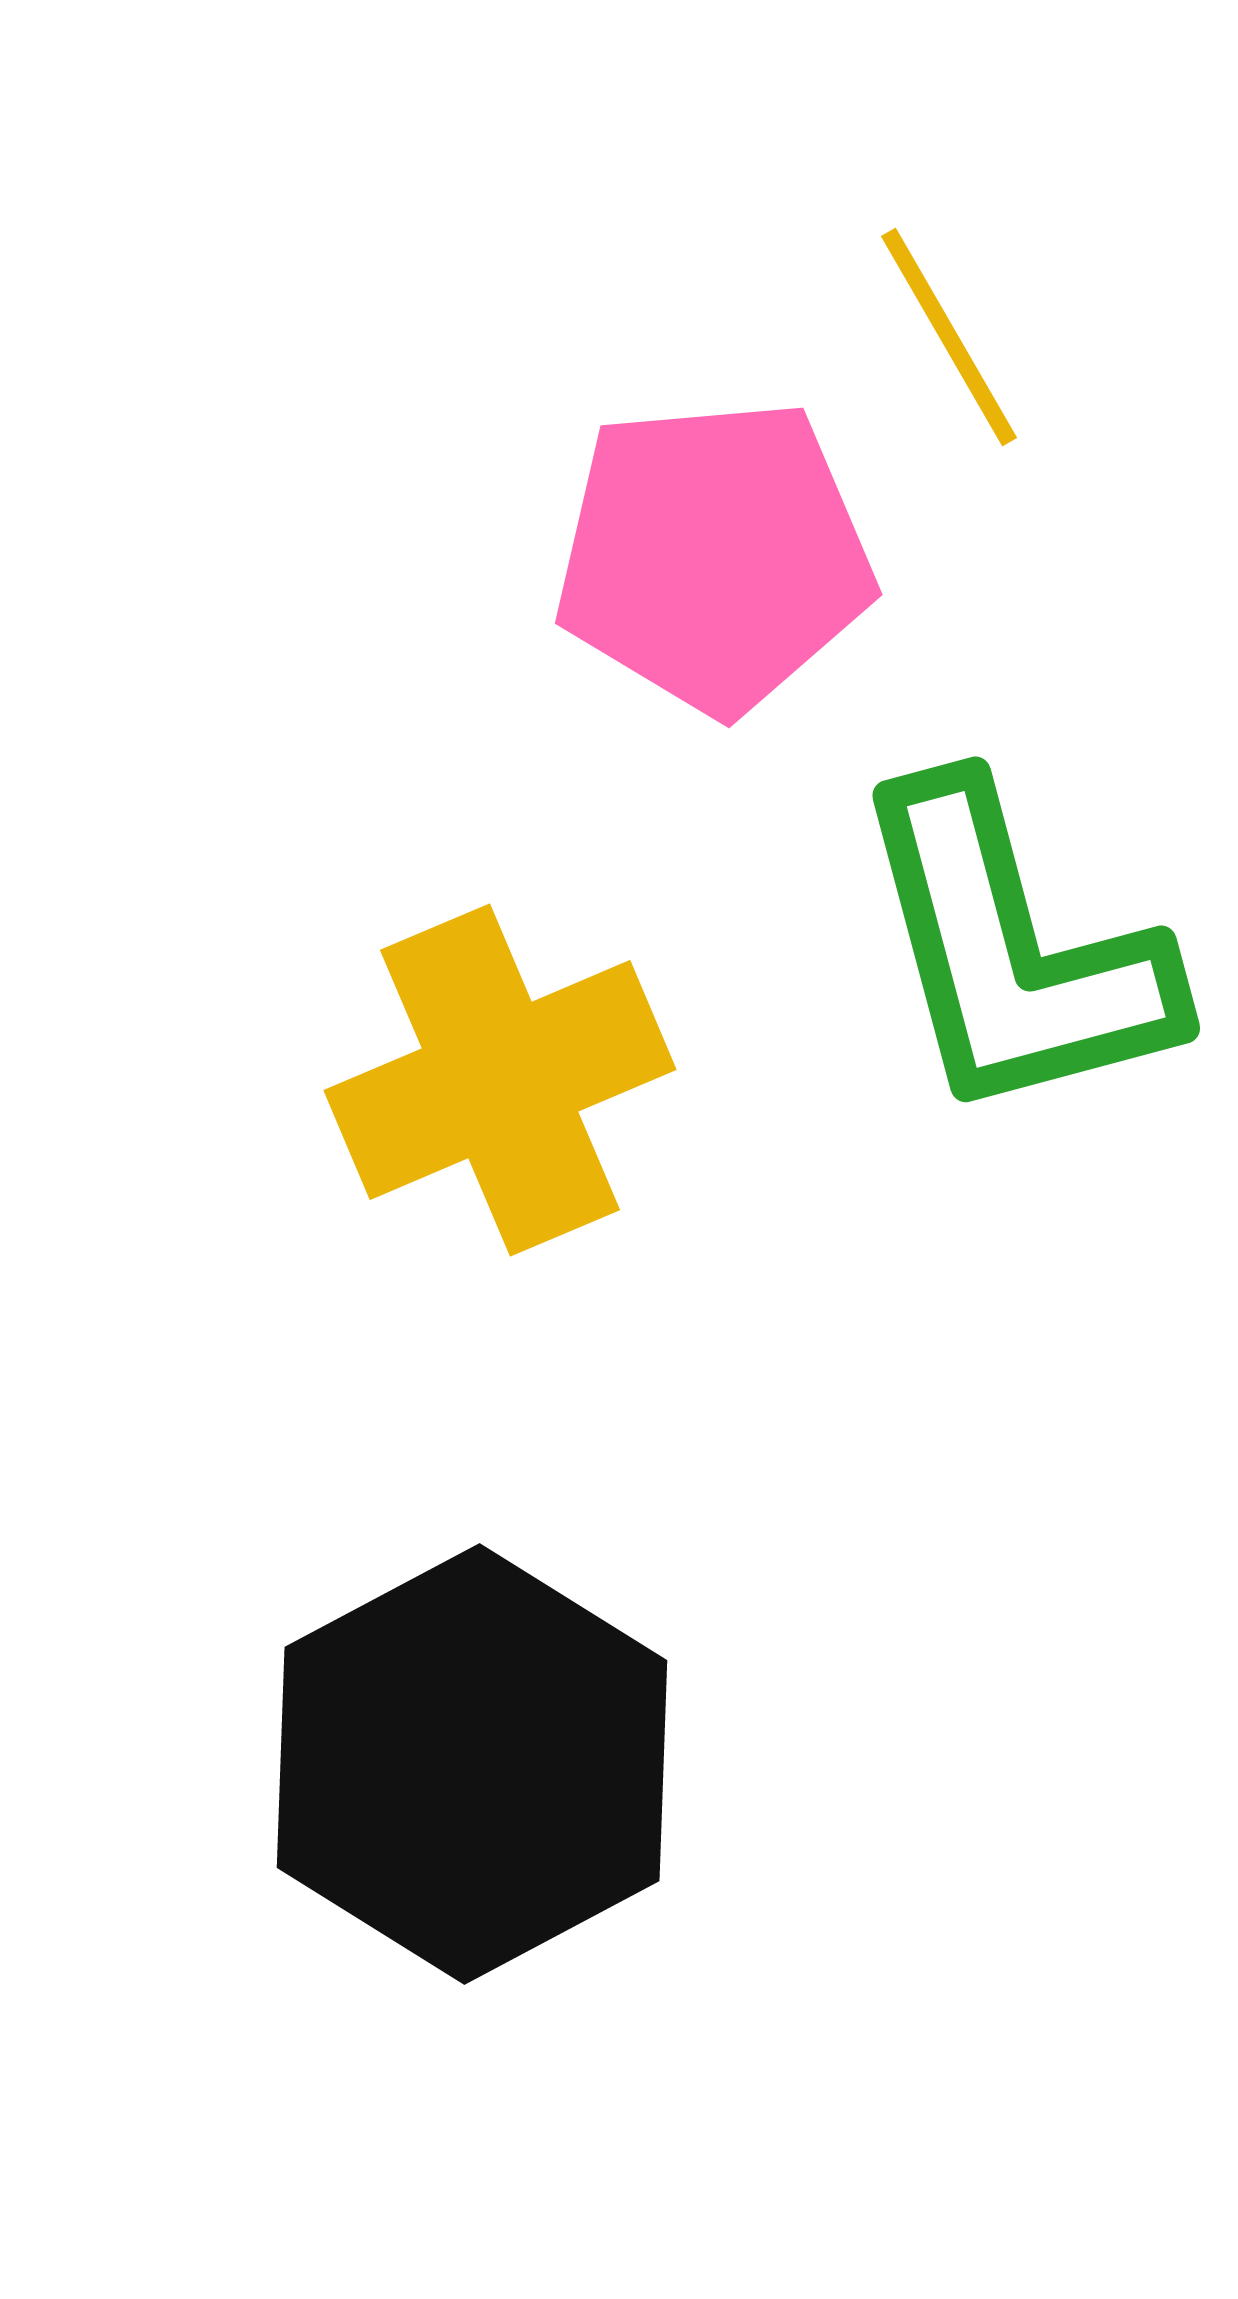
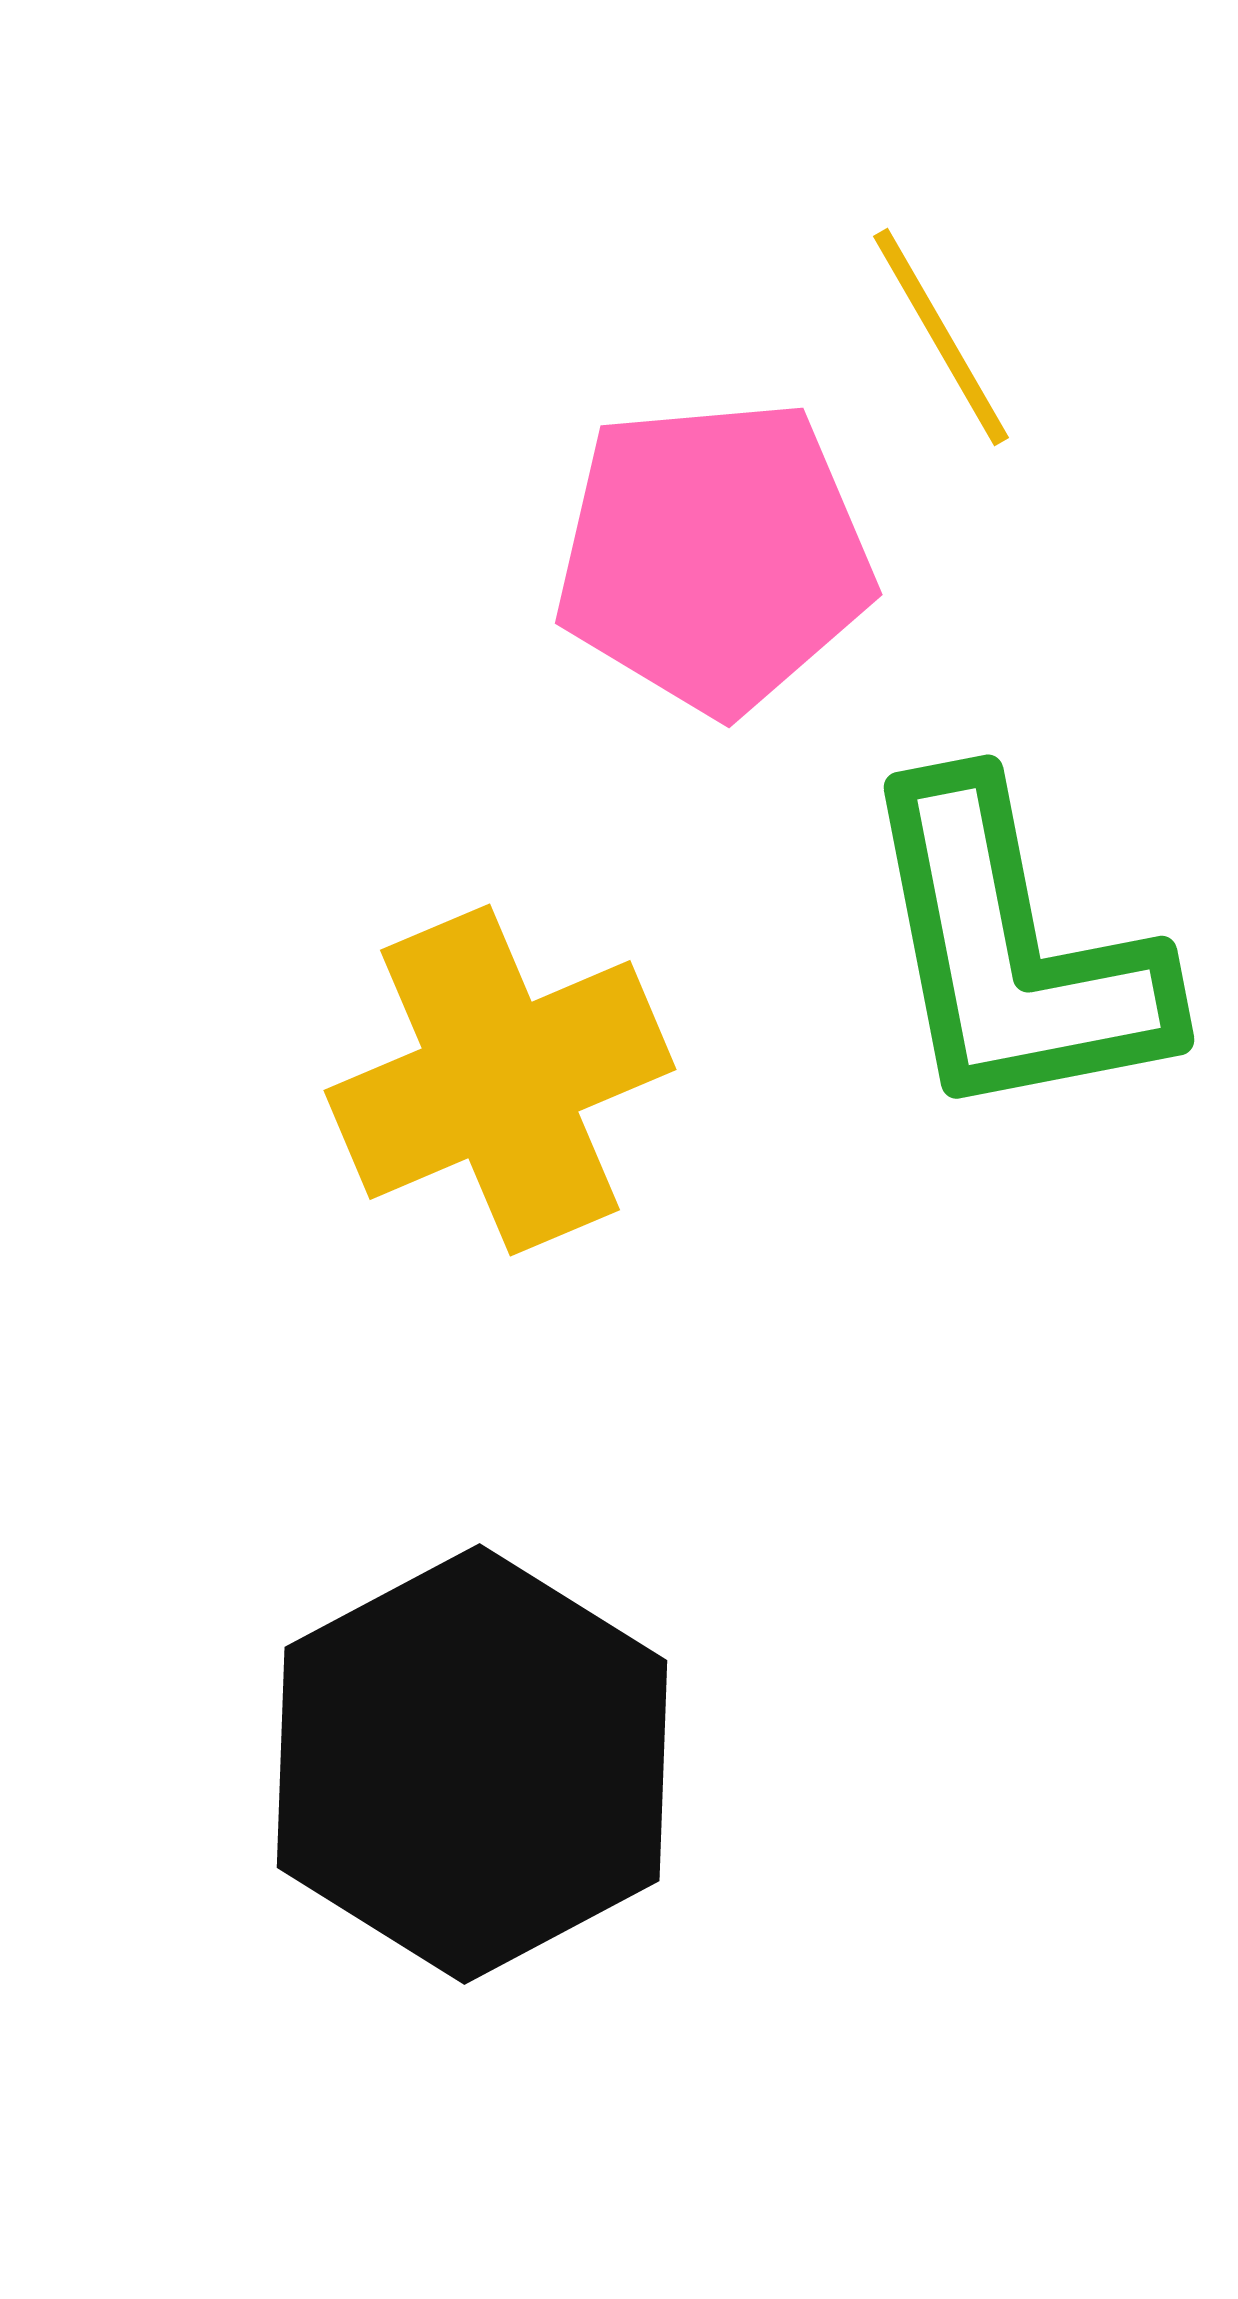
yellow line: moved 8 px left
green L-shape: rotated 4 degrees clockwise
